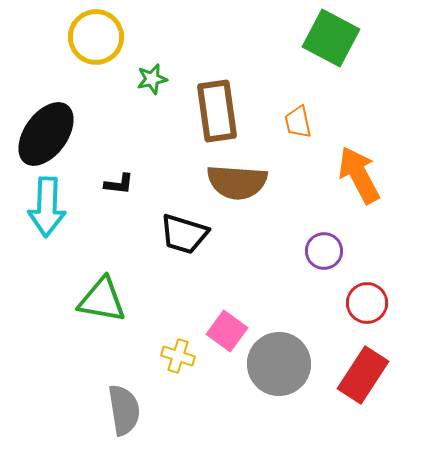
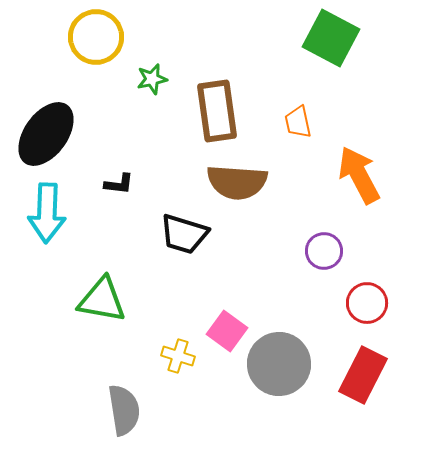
cyan arrow: moved 6 px down
red rectangle: rotated 6 degrees counterclockwise
